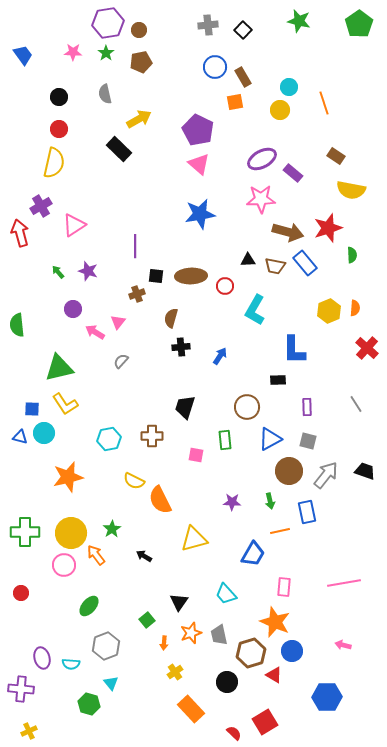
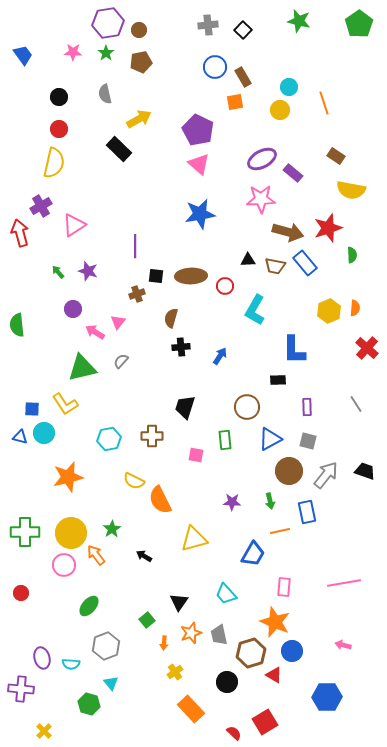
green triangle at (59, 368): moved 23 px right
yellow cross at (29, 731): moved 15 px right; rotated 21 degrees counterclockwise
